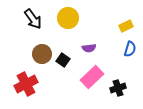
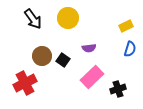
brown circle: moved 2 px down
red cross: moved 1 px left, 1 px up
black cross: moved 1 px down
